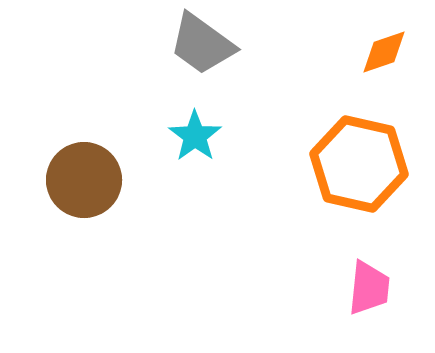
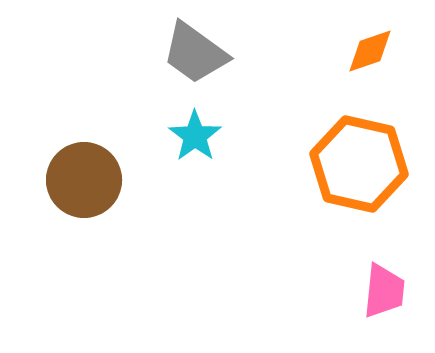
gray trapezoid: moved 7 px left, 9 px down
orange diamond: moved 14 px left, 1 px up
pink trapezoid: moved 15 px right, 3 px down
